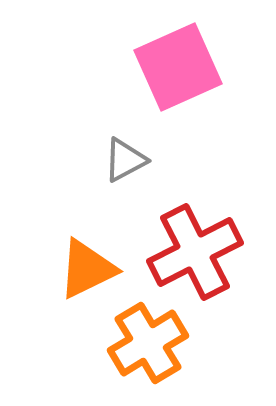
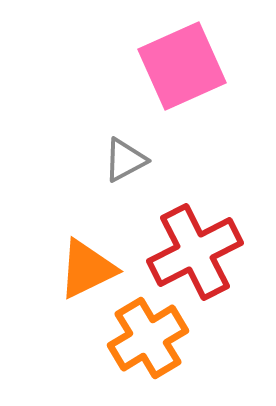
pink square: moved 4 px right, 1 px up
orange cross: moved 5 px up
